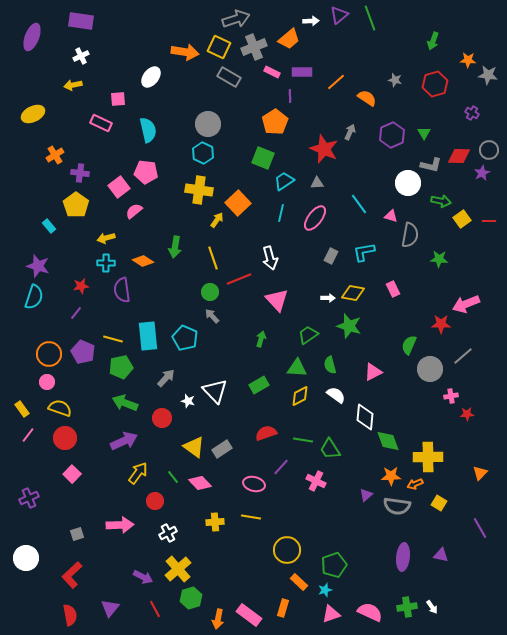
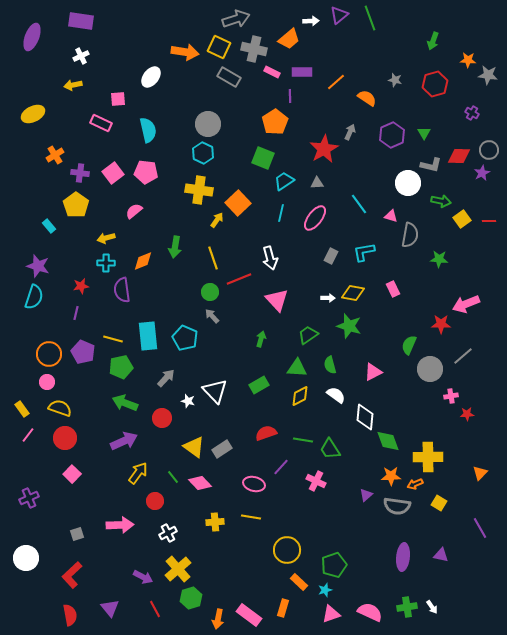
gray cross at (254, 47): moved 2 px down; rotated 35 degrees clockwise
red star at (324, 149): rotated 20 degrees clockwise
pink square at (119, 187): moved 6 px left, 14 px up
orange diamond at (143, 261): rotated 55 degrees counterclockwise
purple line at (76, 313): rotated 24 degrees counterclockwise
purple triangle at (110, 608): rotated 18 degrees counterclockwise
